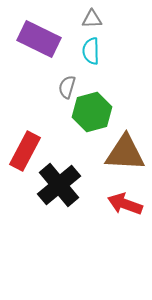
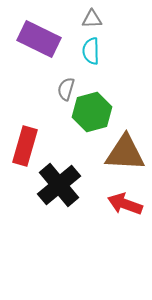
gray semicircle: moved 1 px left, 2 px down
red rectangle: moved 5 px up; rotated 12 degrees counterclockwise
